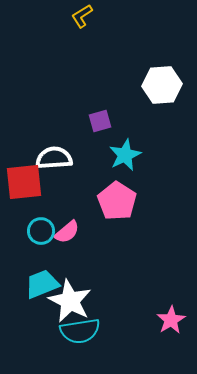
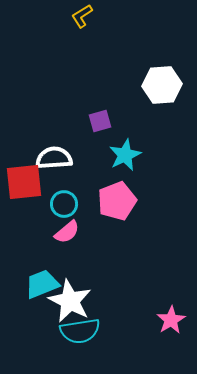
pink pentagon: rotated 18 degrees clockwise
cyan circle: moved 23 px right, 27 px up
